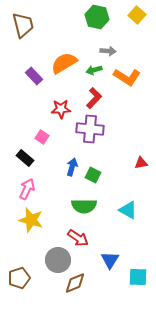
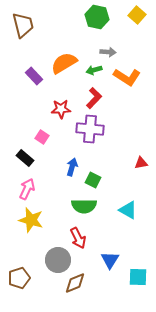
gray arrow: moved 1 px down
green square: moved 5 px down
red arrow: rotated 30 degrees clockwise
